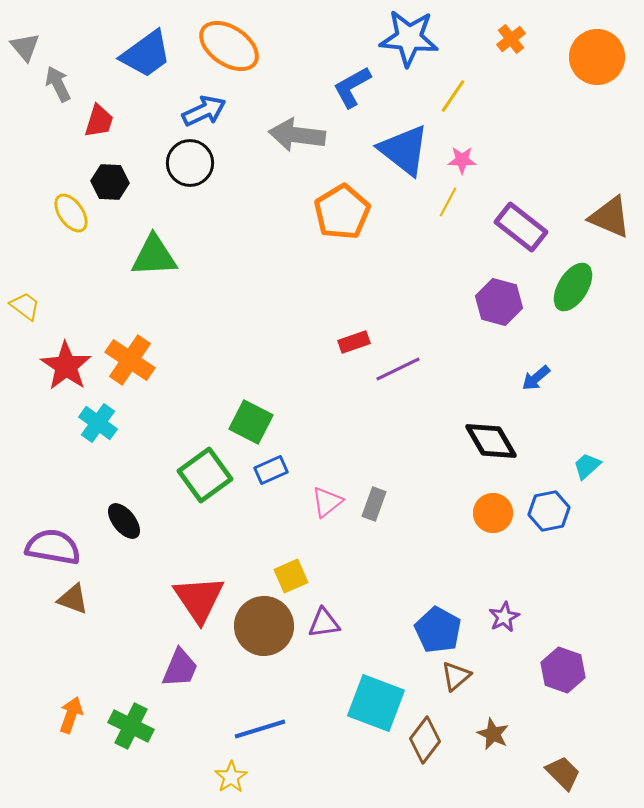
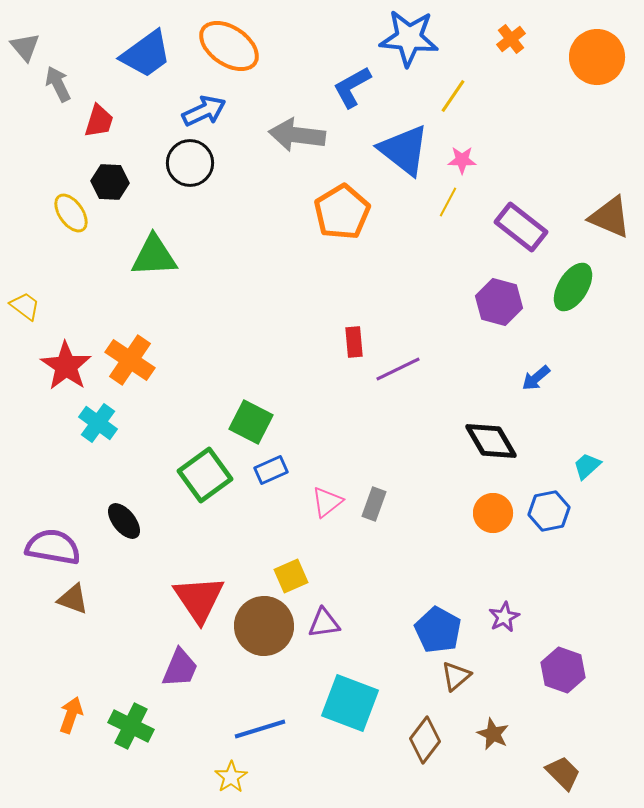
red rectangle at (354, 342): rotated 76 degrees counterclockwise
cyan square at (376, 703): moved 26 px left
